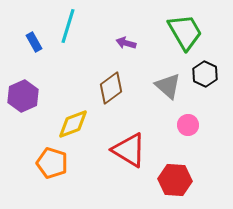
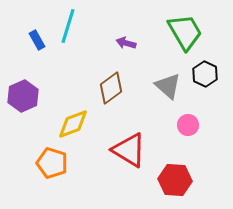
blue rectangle: moved 3 px right, 2 px up
